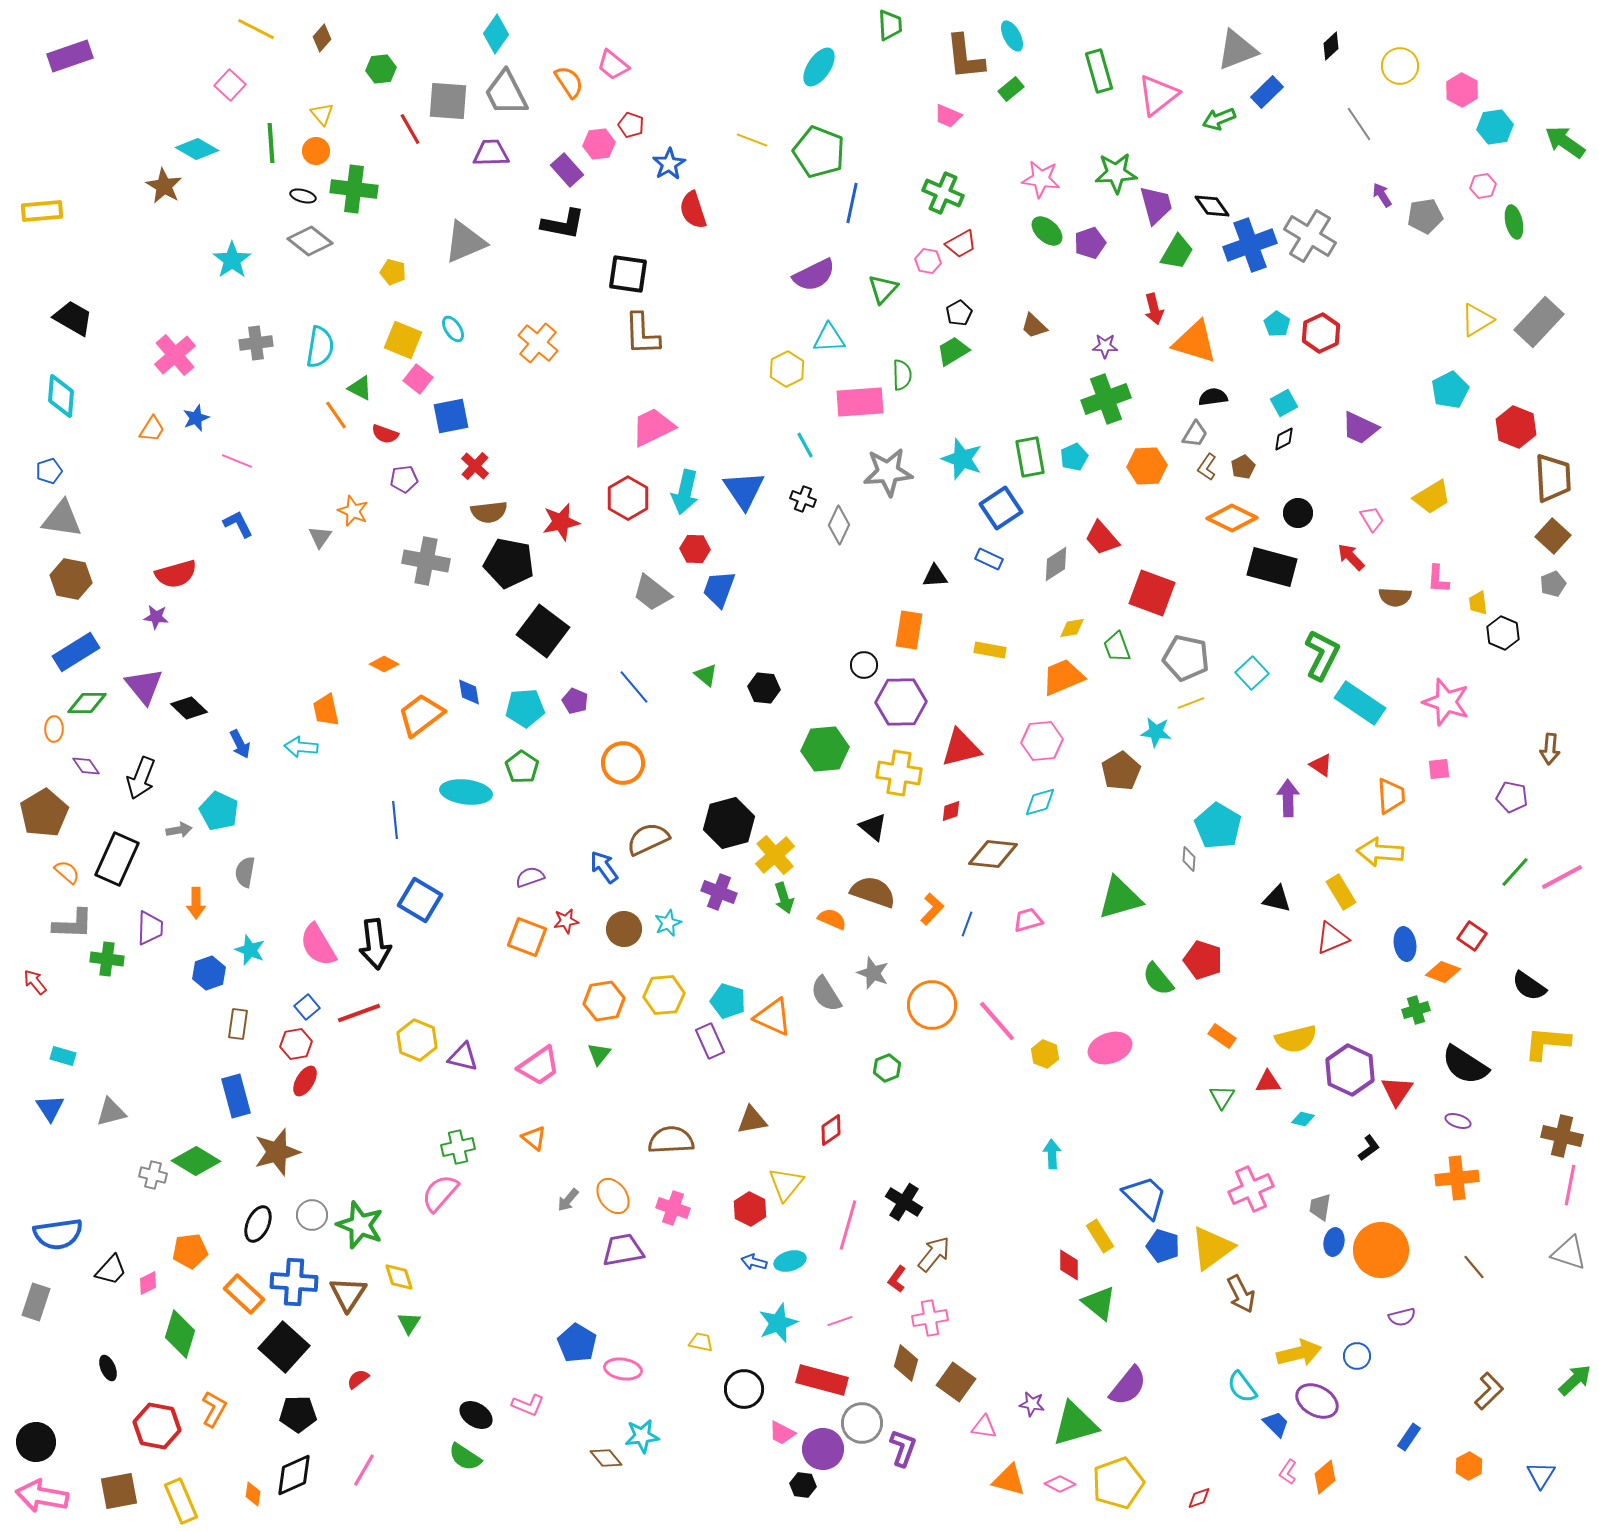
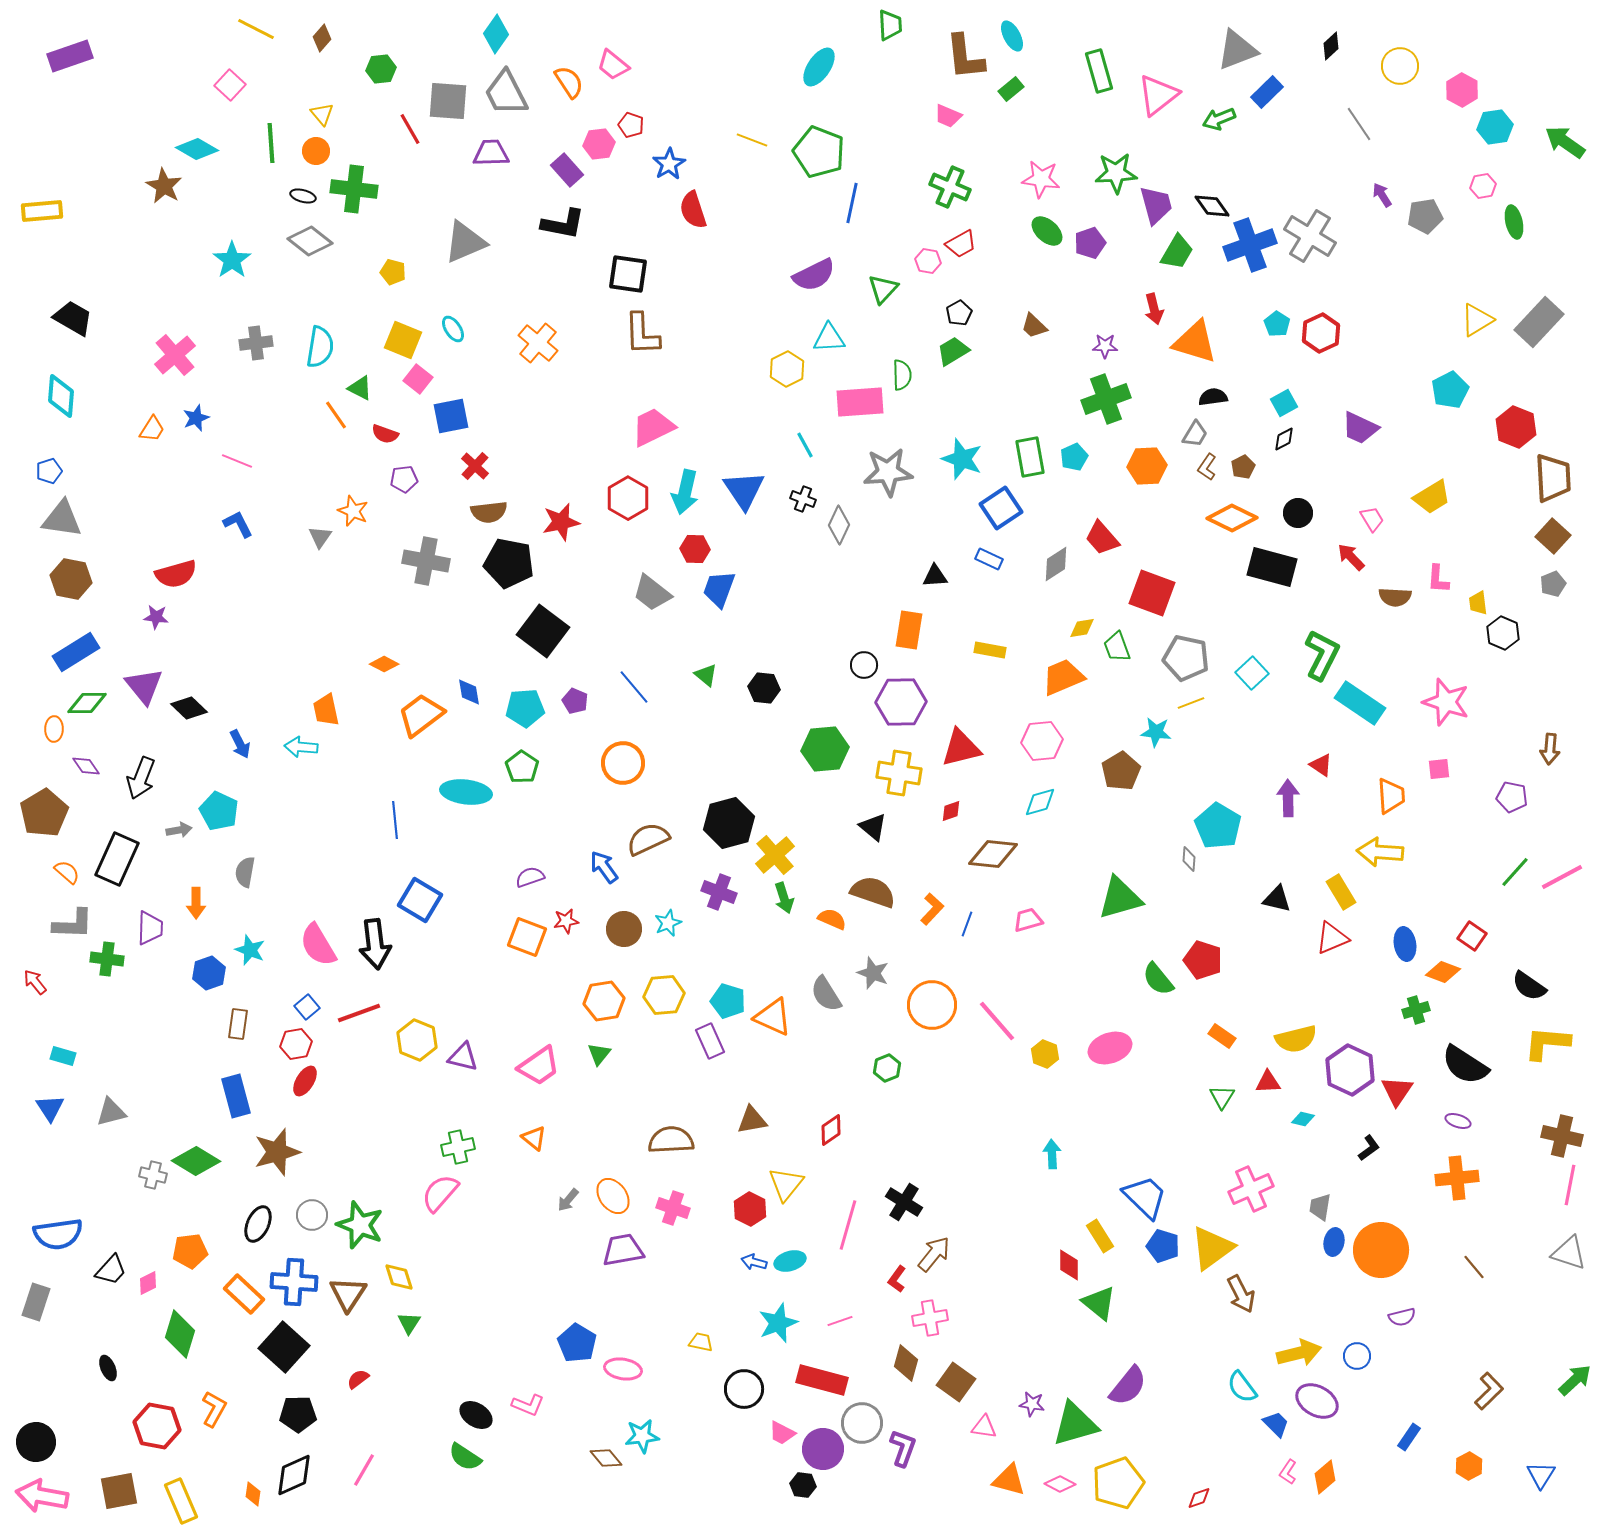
green cross at (943, 193): moved 7 px right, 6 px up
yellow diamond at (1072, 628): moved 10 px right
